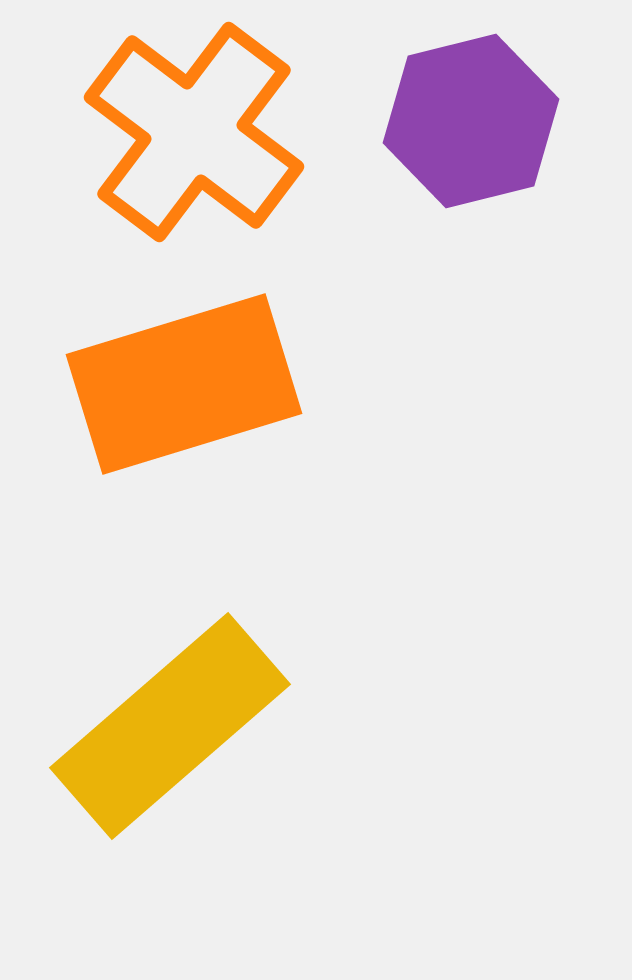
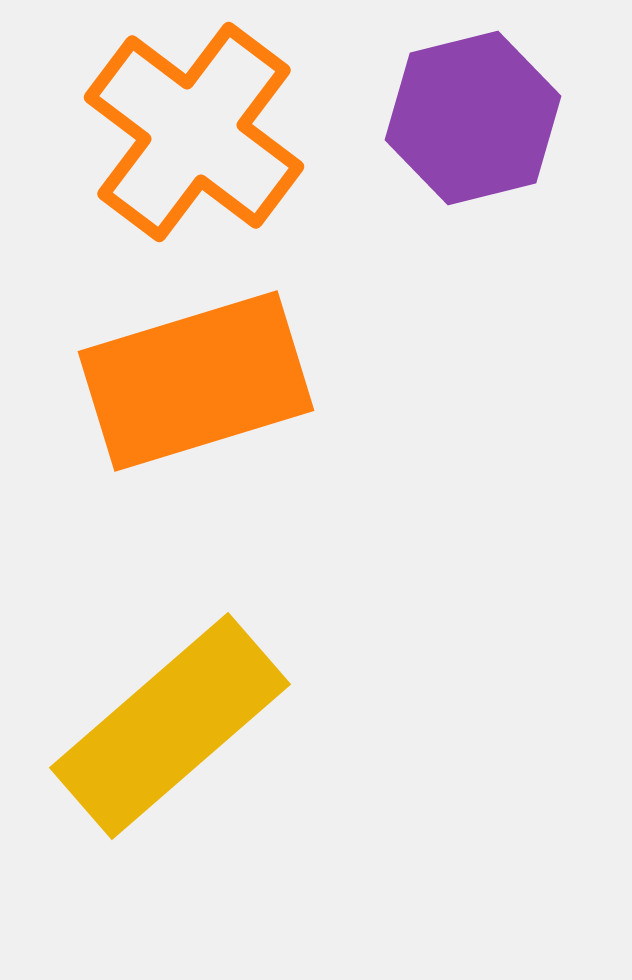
purple hexagon: moved 2 px right, 3 px up
orange rectangle: moved 12 px right, 3 px up
